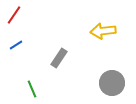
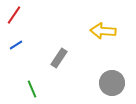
yellow arrow: rotated 10 degrees clockwise
